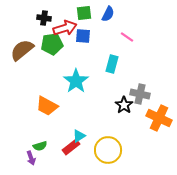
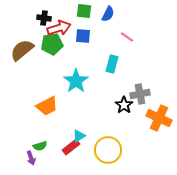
green square: moved 2 px up; rotated 14 degrees clockwise
red arrow: moved 6 px left
gray cross: rotated 24 degrees counterclockwise
orange trapezoid: rotated 55 degrees counterclockwise
